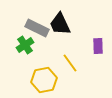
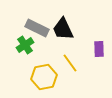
black trapezoid: moved 3 px right, 5 px down
purple rectangle: moved 1 px right, 3 px down
yellow hexagon: moved 3 px up
